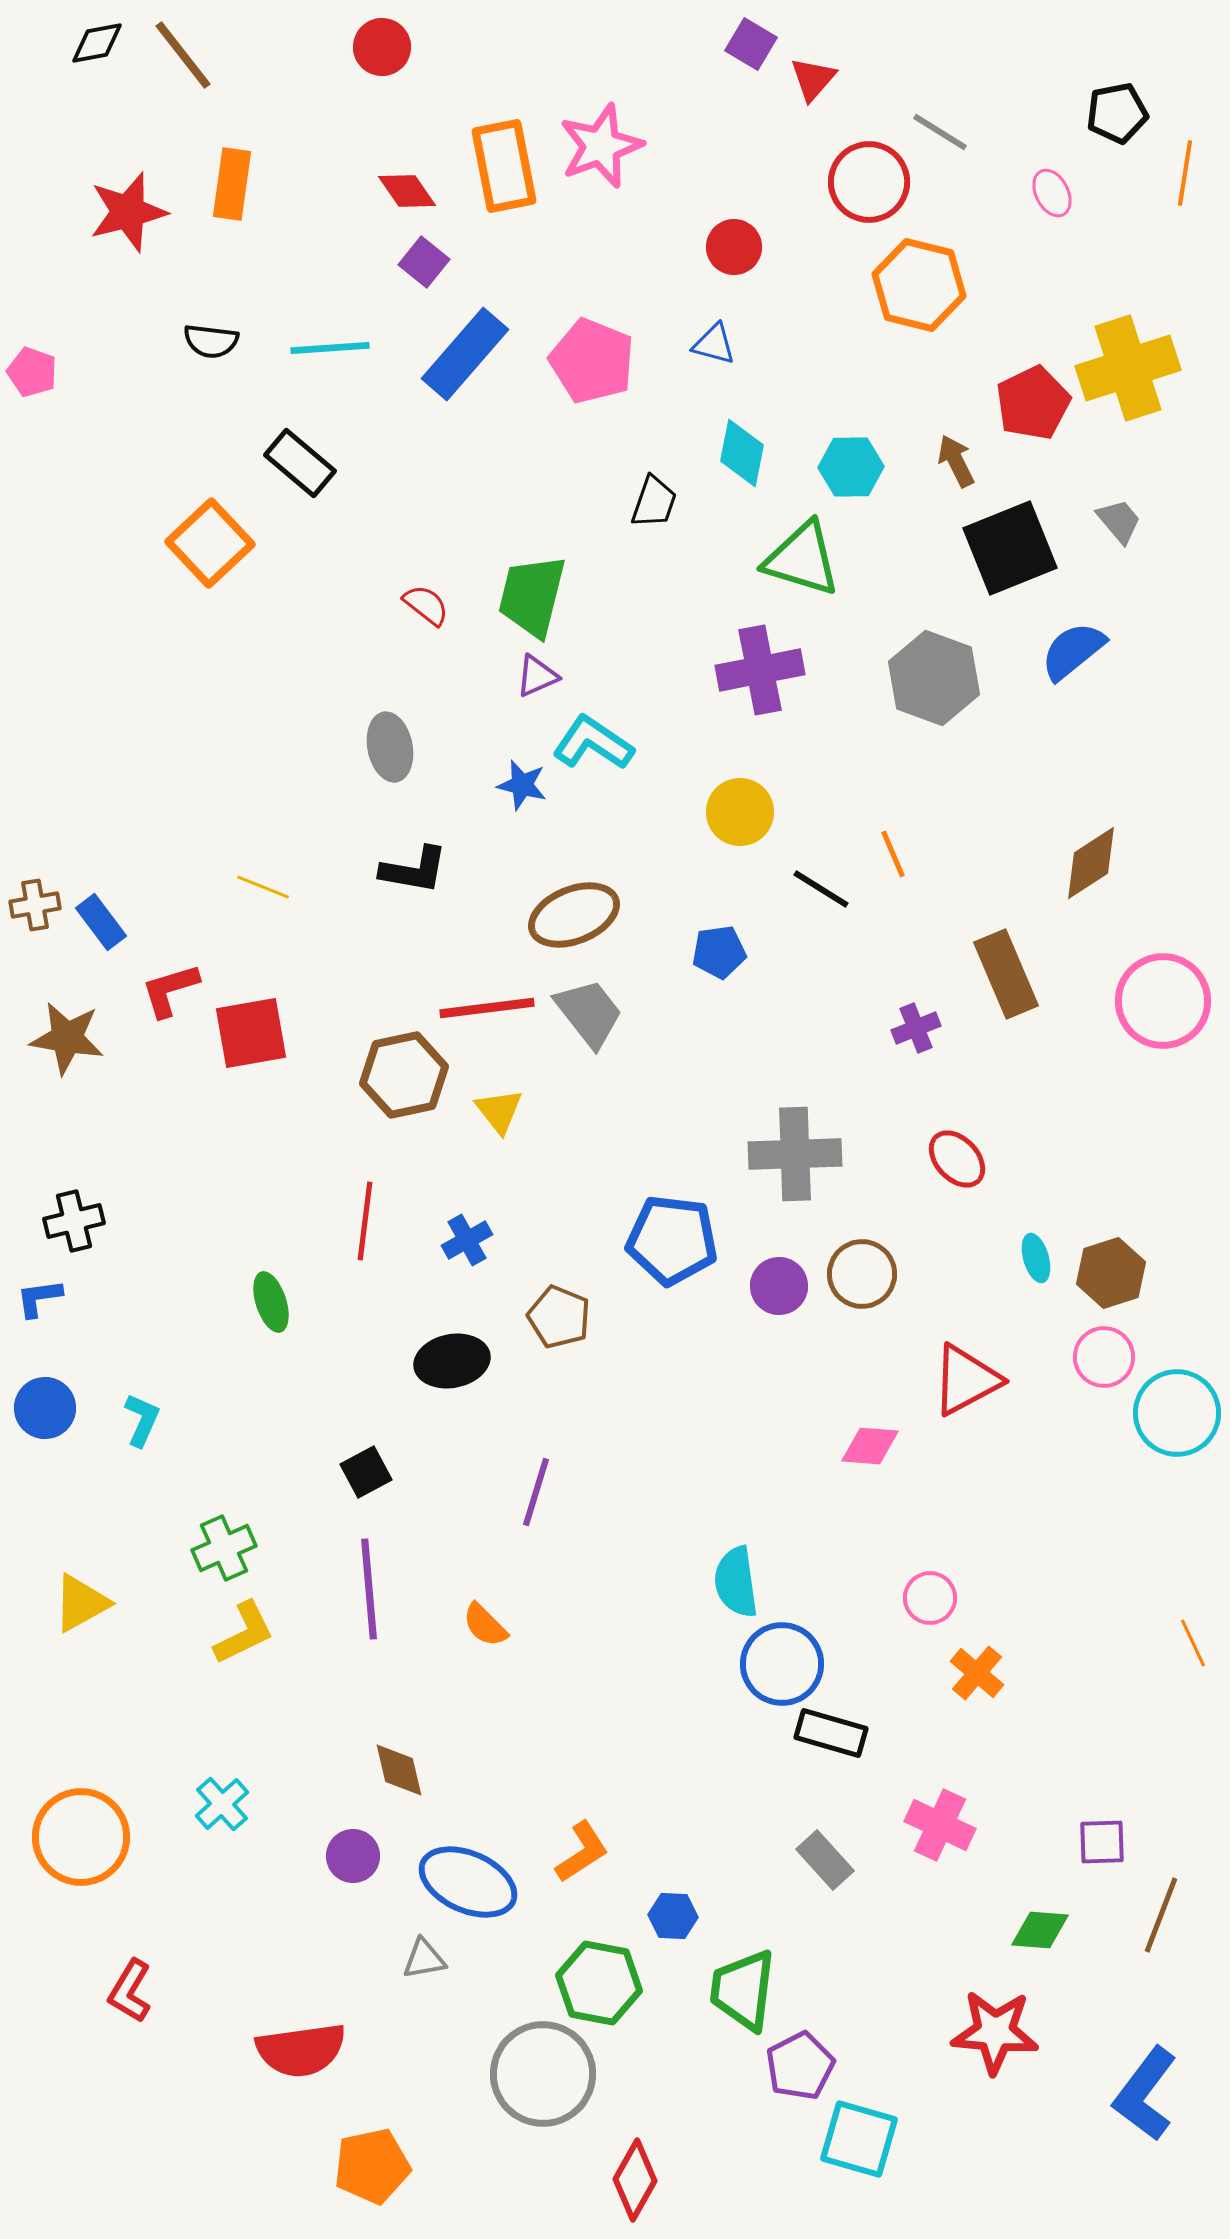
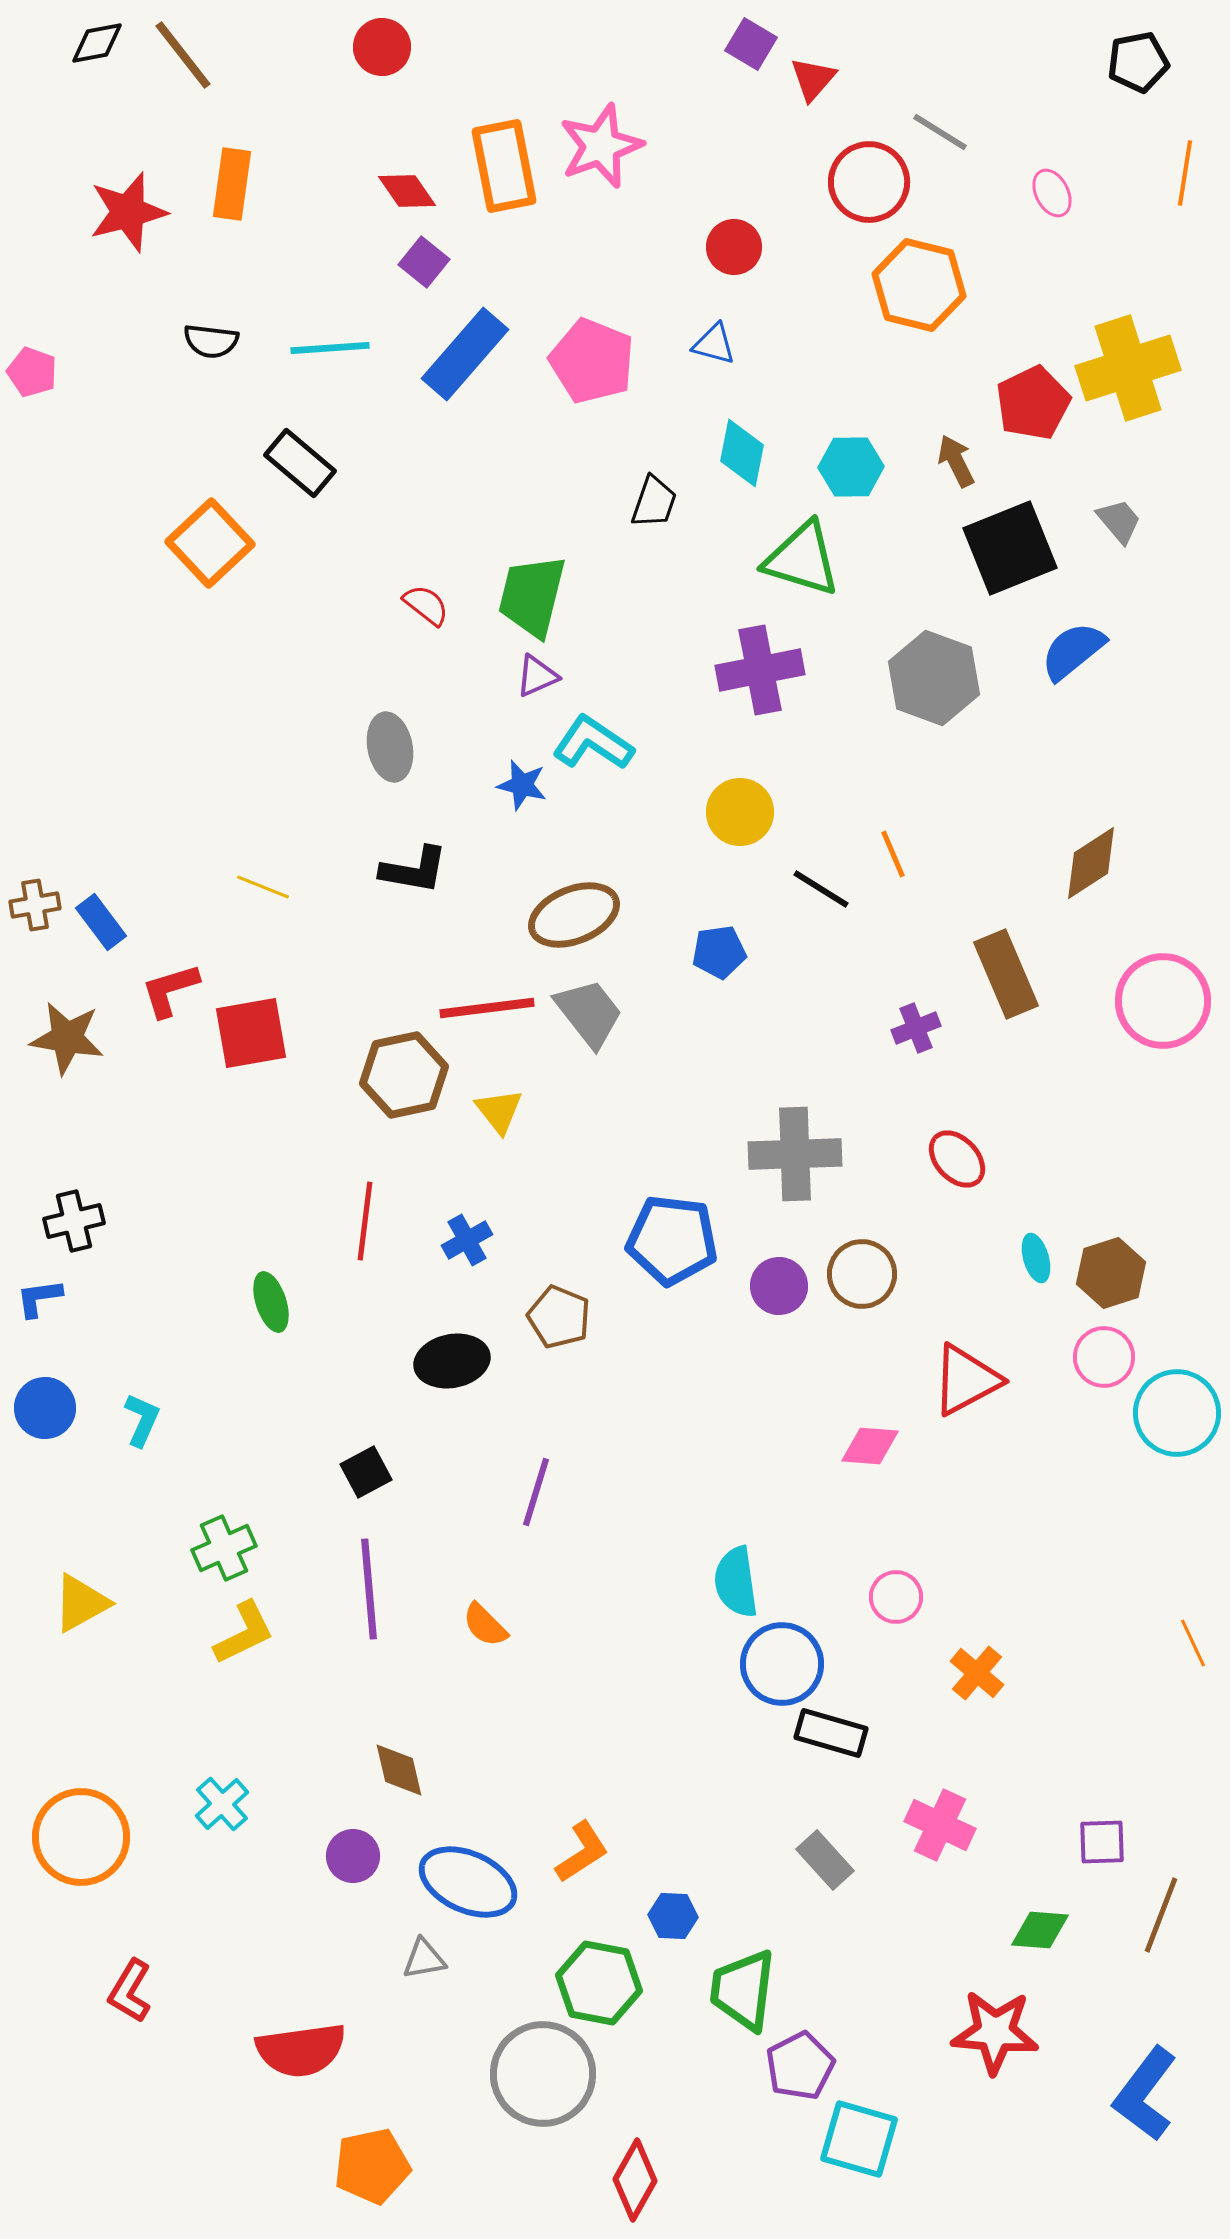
black pentagon at (1117, 113): moved 21 px right, 51 px up
pink circle at (930, 1598): moved 34 px left, 1 px up
